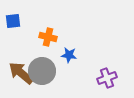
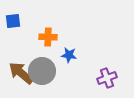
orange cross: rotated 12 degrees counterclockwise
